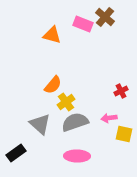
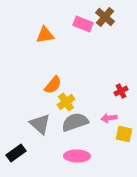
orange triangle: moved 7 px left; rotated 24 degrees counterclockwise
